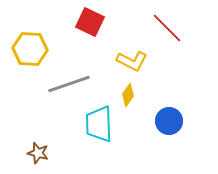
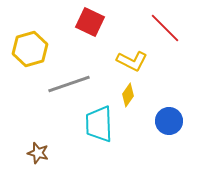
red line: moved 2 px left
yellow hexagon: rotated 20 degrees counterclockwise
